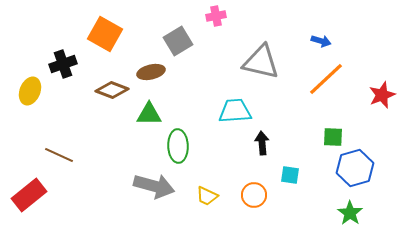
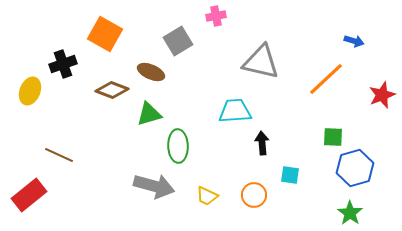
blue arrow: moved 33 px right
brown ellipse: rotated 36 degrees clockwise
green triangle: rotated 16 degrees counterclockwise
